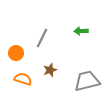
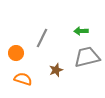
brown star: moved 6 px right
gray trapezoid: moved 24 px up
